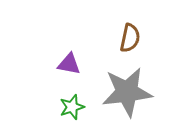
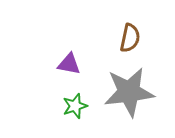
gray star: moved 2 px right
green star: moved 3 px right, 1 px up
